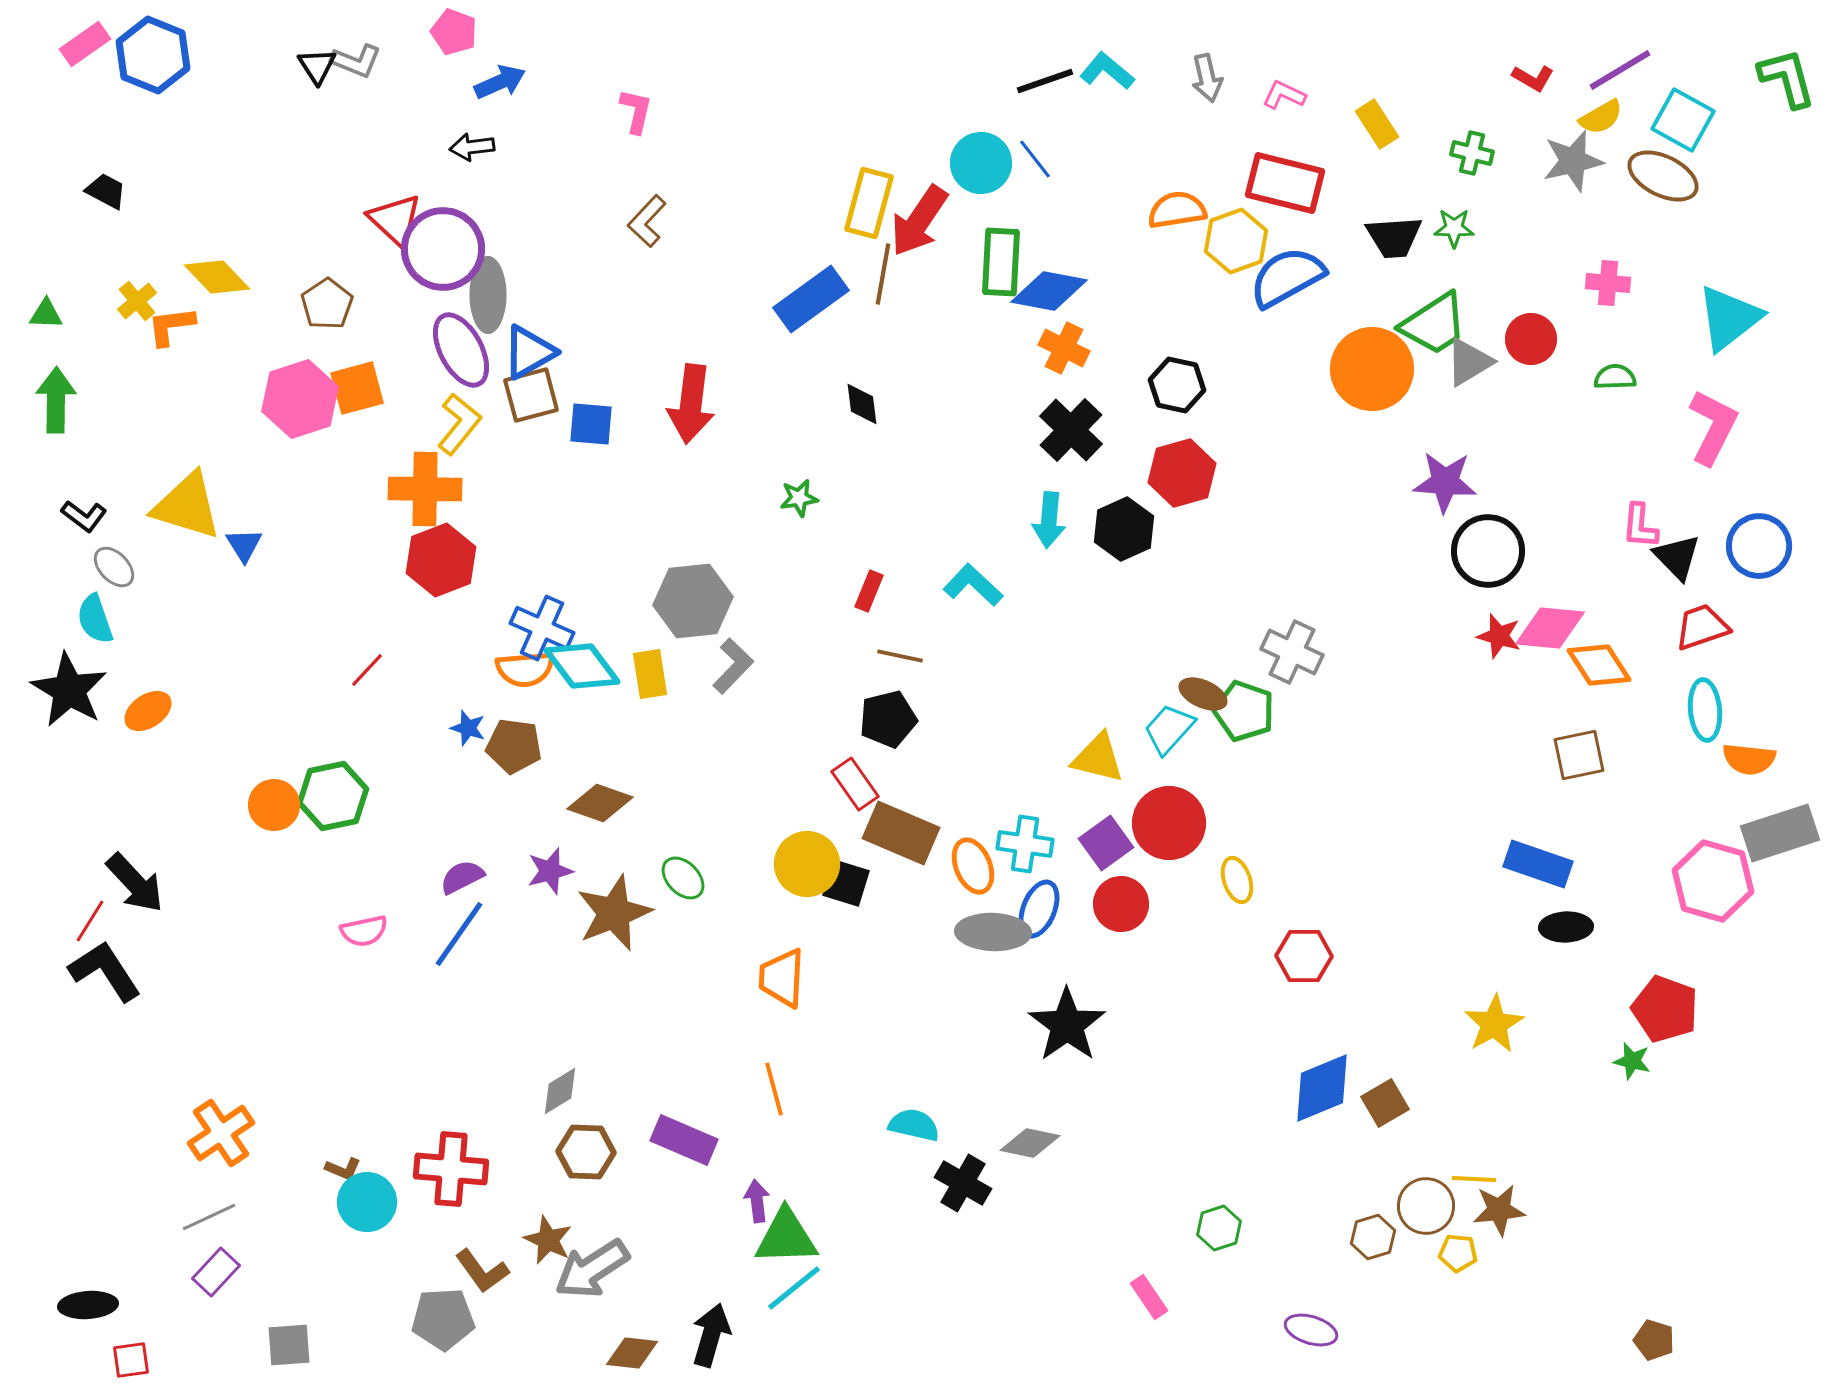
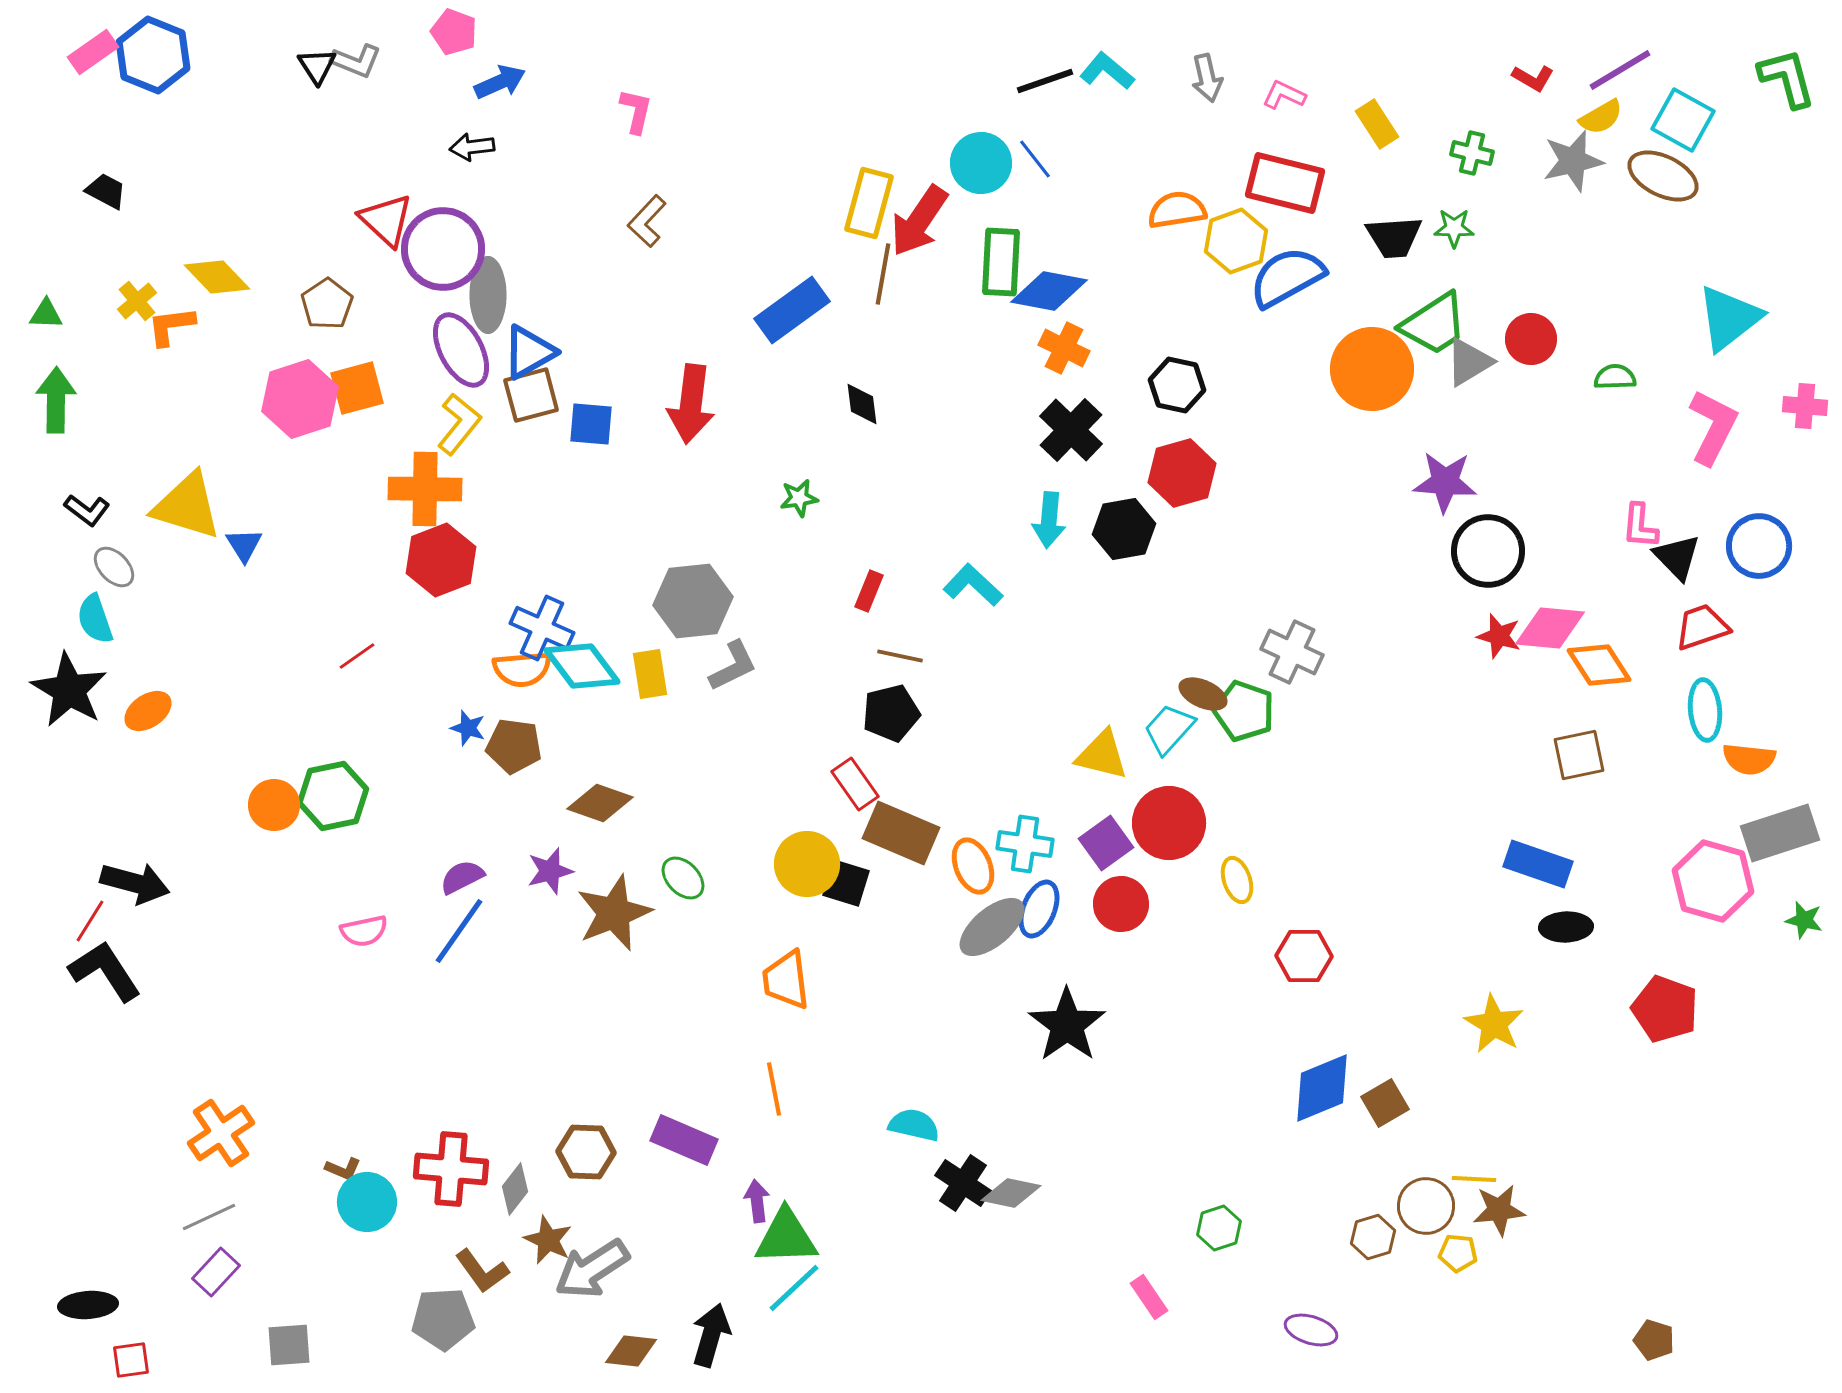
pink rectangle at (85, 44): moved 8 px right, 8 px down
red triangle at (395, 220): moved 9 px left
pink cross at (1608, 283): moved 197 px right, 123 px down
blue rectangle at (811, 299): moved 19 px left, 11 px down
black L-shape at (84, 516): moved 3 px right, 6 px up
black hexagon at (1124, 529): rotated 14 degrees clockwise
gray L-shape at (733, 666): rotated 20 degrees clockwise
orange semicircle at (525, 669): moved 3 px left
red line at (367, 670): moved 10 px left, 14 px up; rotated 12 degrees clockwise
black pentagon at (888, 719): moved 3 px right, 6 px up
yellow triangle at (1098, 758): moved 4 px right, 3 px up
black arrow at (135, 883): rotated 32 degrees counterclockwise
gray ellipse at (993, 932): moved 1 px left, 5 px up; rotated 42 degrees counterclockwise
blue line at (459, 934): moved 3 px up
orange trapezoid at (782, 978): moved 4 px right, 2 px down; rotated 10 degrees counterclockwise
yellow star at (1494, 1024): rotated 12 degrees counterclockwise
green star at (1632, 1061): moved 172 px right, 141 px up
orange line at (774, 1089): rotated 4 degrees clockwise
gray diamond at (560, 1091): moved 45 px left, 98 px down; rotated 21 degrees counterclockwise
gray diamond at (1030, 1143): moved 19 px left, 50 px down
black cross at (963, 1183): rotated 4 degrees clockwise
cyan line at (794, 1288): rotated 4 degrees counterclockwise
brown diamond at (632, 1353): moved 1 px left, 2 px up
